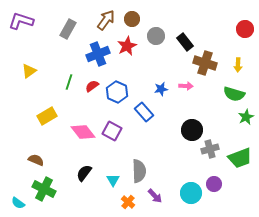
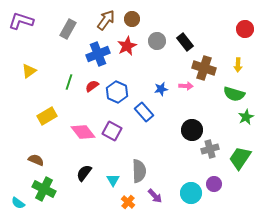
gray circle: moved 1 px right, 5 px down
brown cross: moved 1 px left, 5 px down
green trapezoid: rotated 145 degrees clockwise
